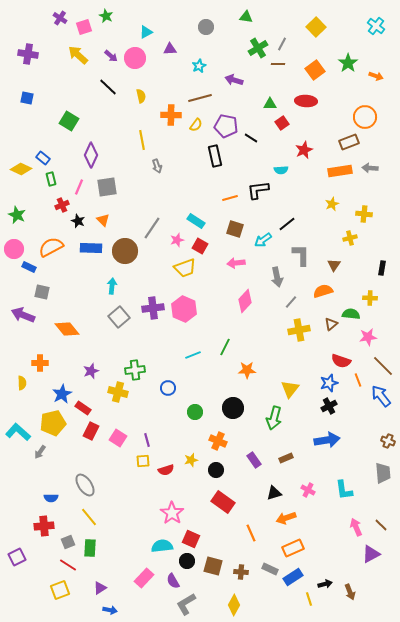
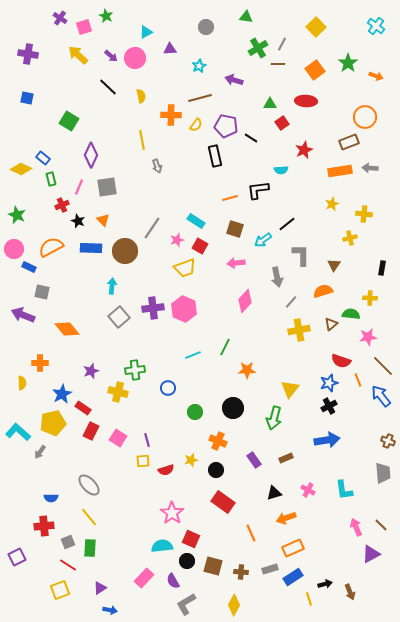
gray ellipse at (85, 485): moved 4 px right; rotated 10 degrees counterclockwise
gray rectangle at (270, 569): rotated 42 degrees counterclockwise
